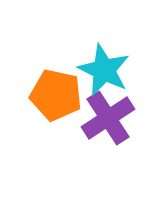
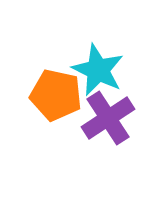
cyan star: moved 6 px left
